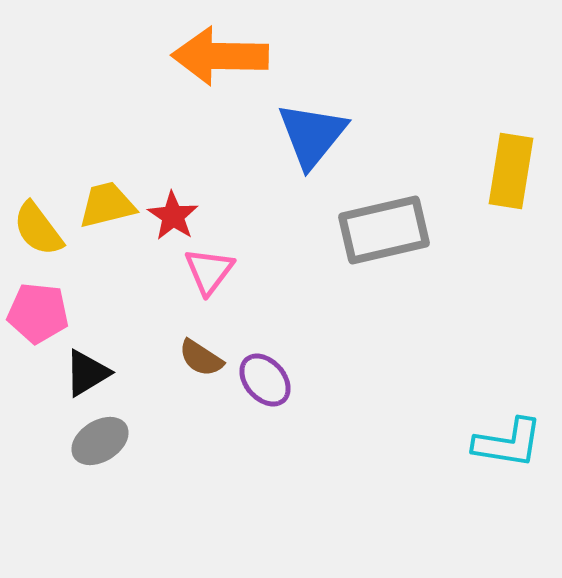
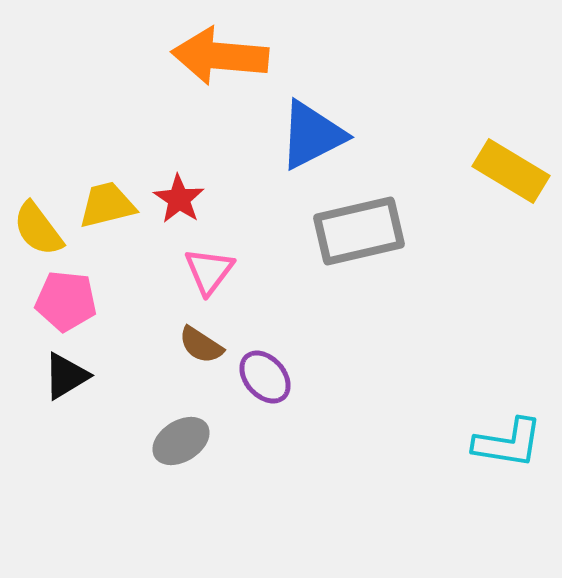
orange arrow: rotated 4 degrees clockwise
blue triangle: rotated 24 degrees clockwise
yellow rectangle: rotated 68 degrees counterclockwise
red star: moved 6 px right, 17 px up
gray rectangle: moved 25 px left, 1 px down
pink pentagon: moved 28 px right, 12 px up
brown semicircle: moved 13 px up
black triangle: moved 21 px left, 3 px down
purple ellipse: moved 3 px up
gray ellipse: moved 81 px right
